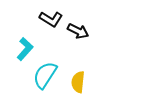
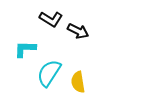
cyan L-shape: rotated 130 degrees counterclockwise
cyan semicircle: moved 4 px right, 2 px up
yellow semicircle: rotated 15 degrees counterclockwise
